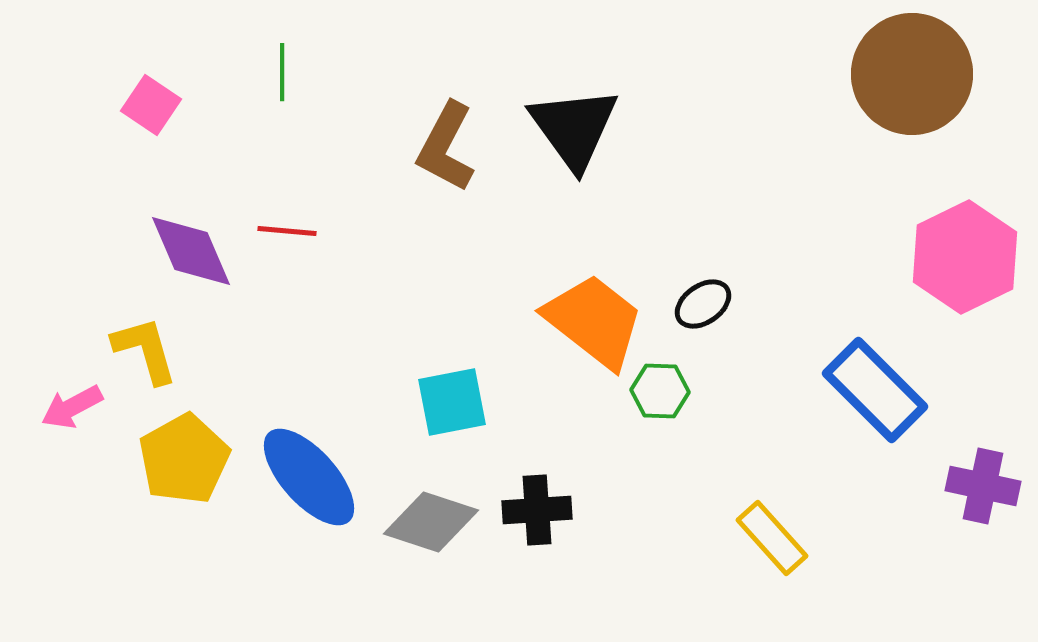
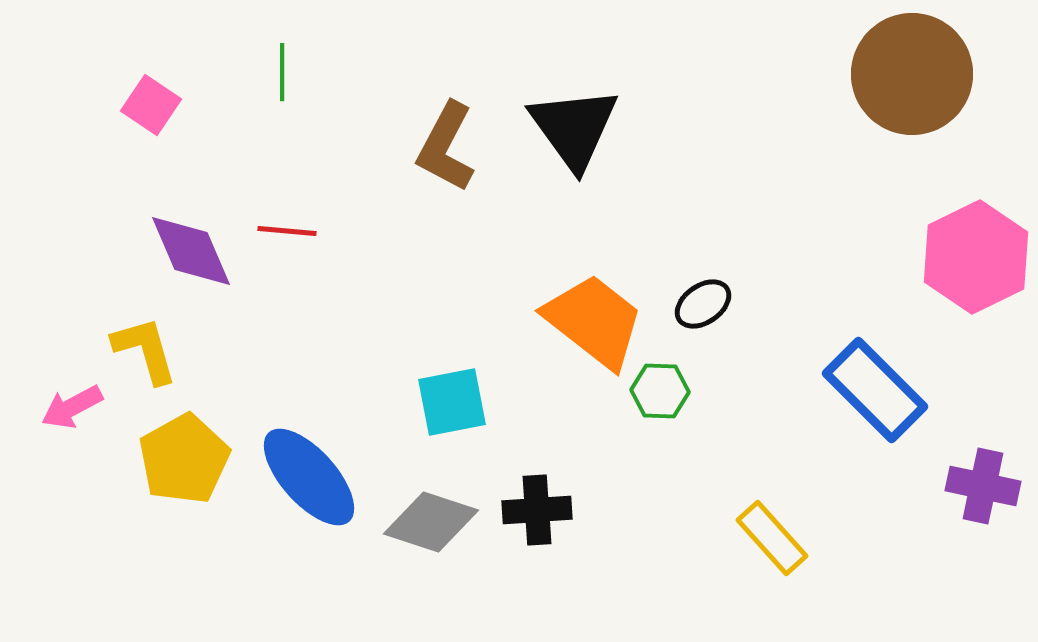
pink hexagon: moved 11 px right
